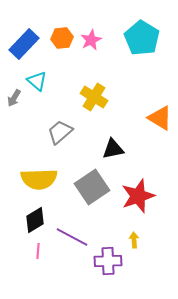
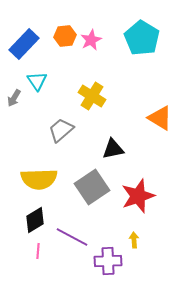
orange hexagon: moved 3 px right, 2 px up
cyan triangle: rotated 15 degrees clockwise
yellow cross: moved 2 px left, 1 px up
gray trapezoid: moved 1 px right, 2 px up
